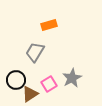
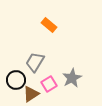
orange rectangle: rotated 56 degrees clockwise
gray trapezoid: moved 10 px down
brown triangle: moved 1 px right
